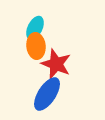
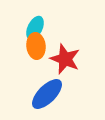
red star: moved 9 px right, 5 px up
blue ellipse: rotated 12 degrees clockwise
